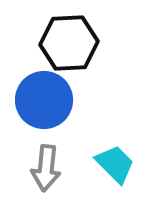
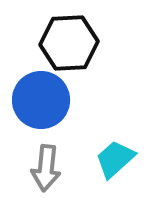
blue circle: moved 3 px left
cyan trapezoid: moved 5 px up; rotated 87 degrees counterclockwise
